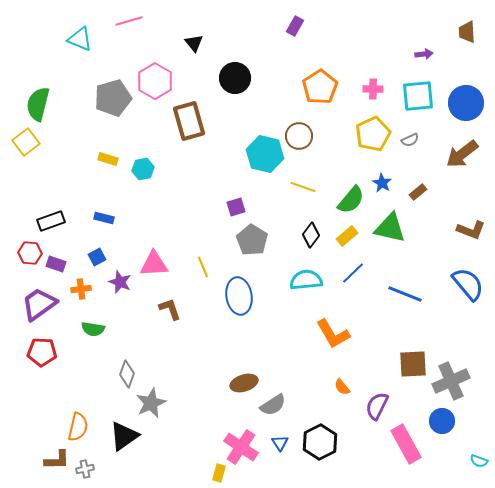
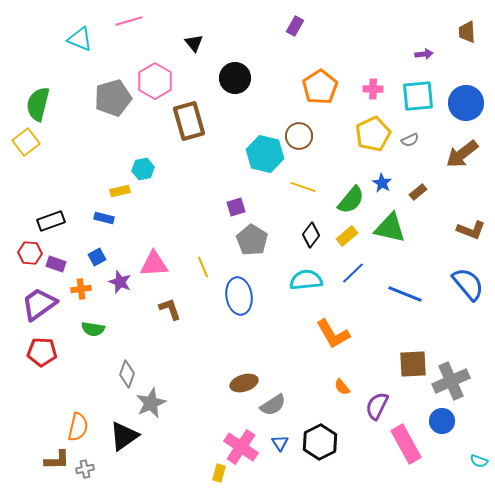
yellow rectangle at (108, 159): moved 12 px right, 32 px down; rotated 30 degrees counterclockwise
